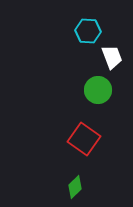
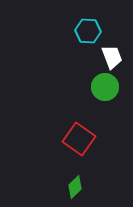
green circle: moved 7 px right, 3 px up
red square: moved 5 px left
